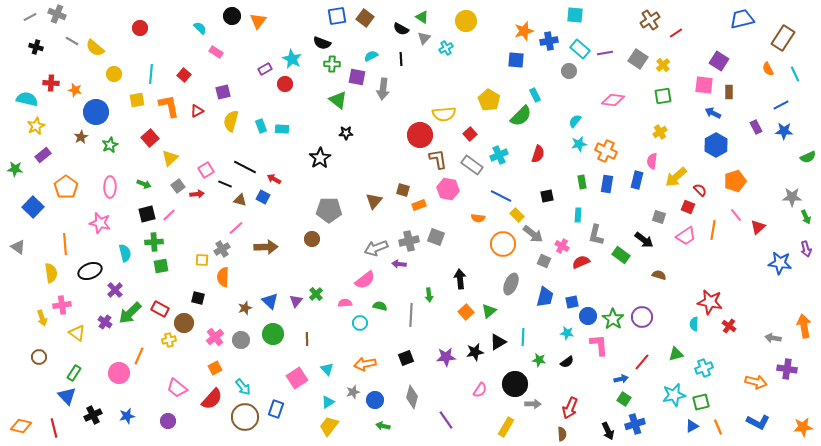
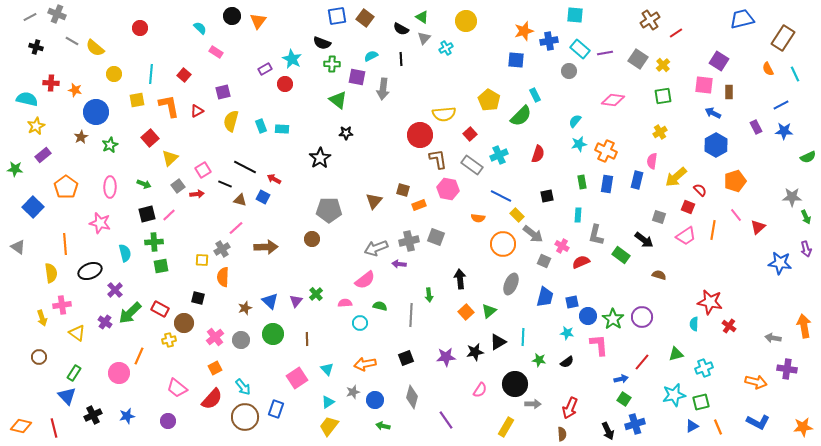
pink square at (206, 170): moved 3 px left
